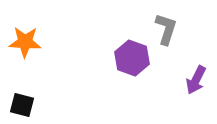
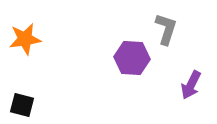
orange star: moved 3 px up; rotated 12 degrees counterclockwise
purple hexagon: rotated 16 degrees counterclockwise
purple arrow: moved 5 px left, 5 px down
